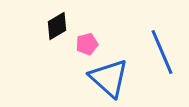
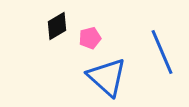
pink pentagon: moved 3 px right, 6 px up
blue triangle: moved 2 px left, 1 px up
